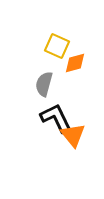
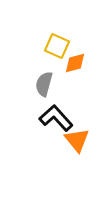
black L-shape: rotated 16 degrees counterclockwise
orange triangle: moved 4 px right, 5 px down
